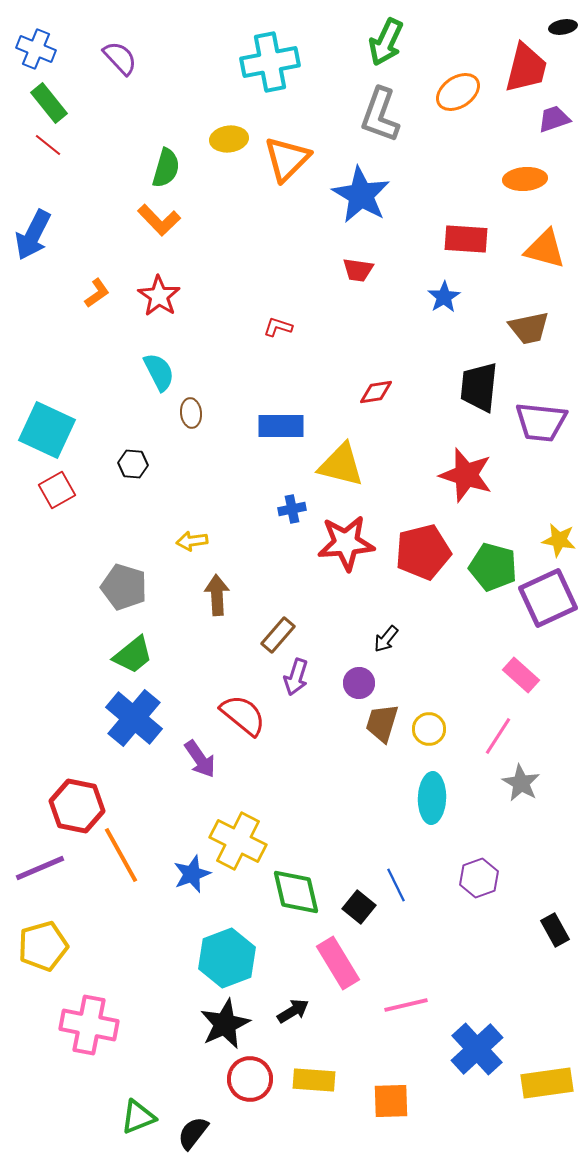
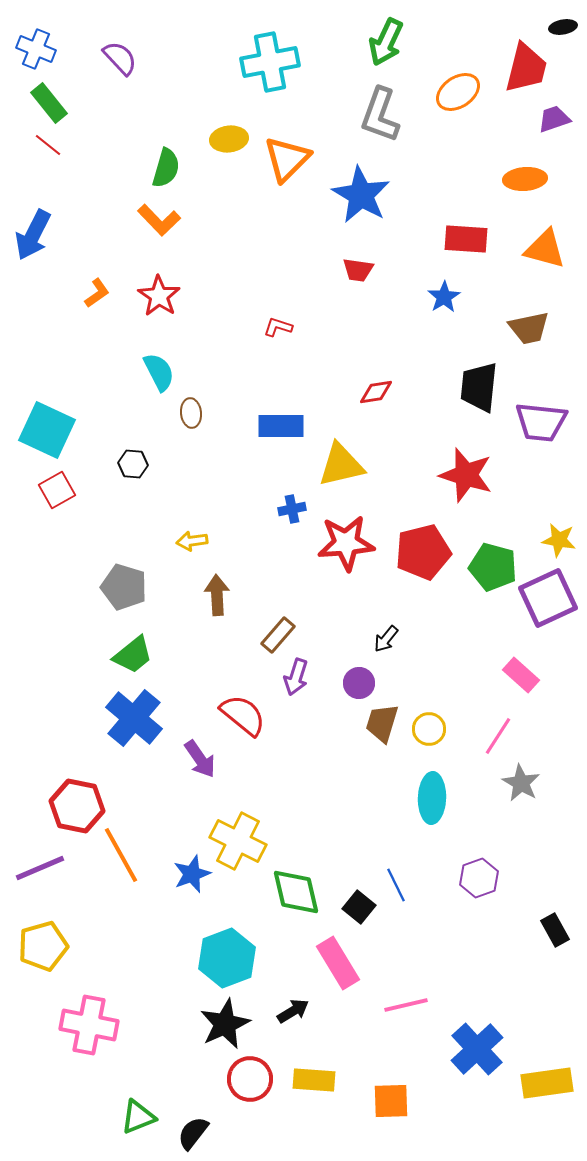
yellow triangle at (341, 465): rotated 27 degrees counterclockwise
